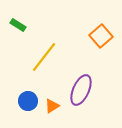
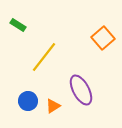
orange square: moved 2 px right, 2 px down
purple ellipse: rotated 52 degrees counterclockwise
orange triangle: moved 1 px right
